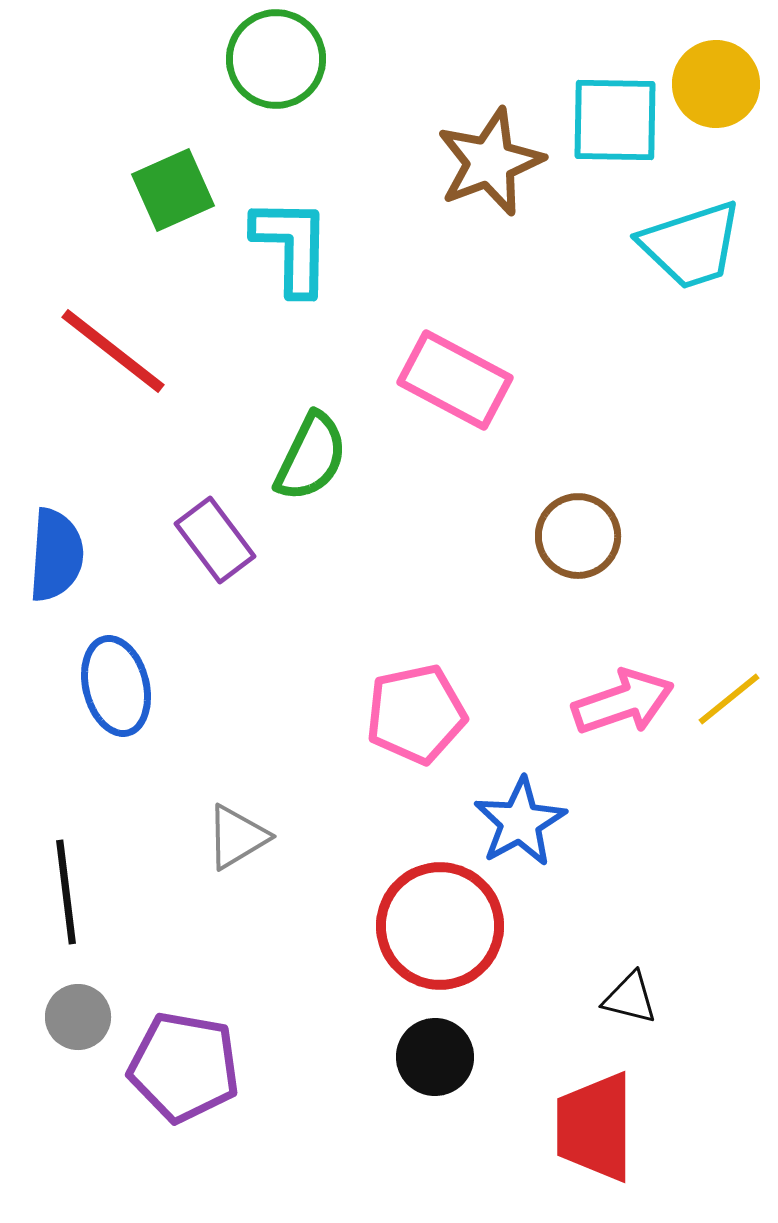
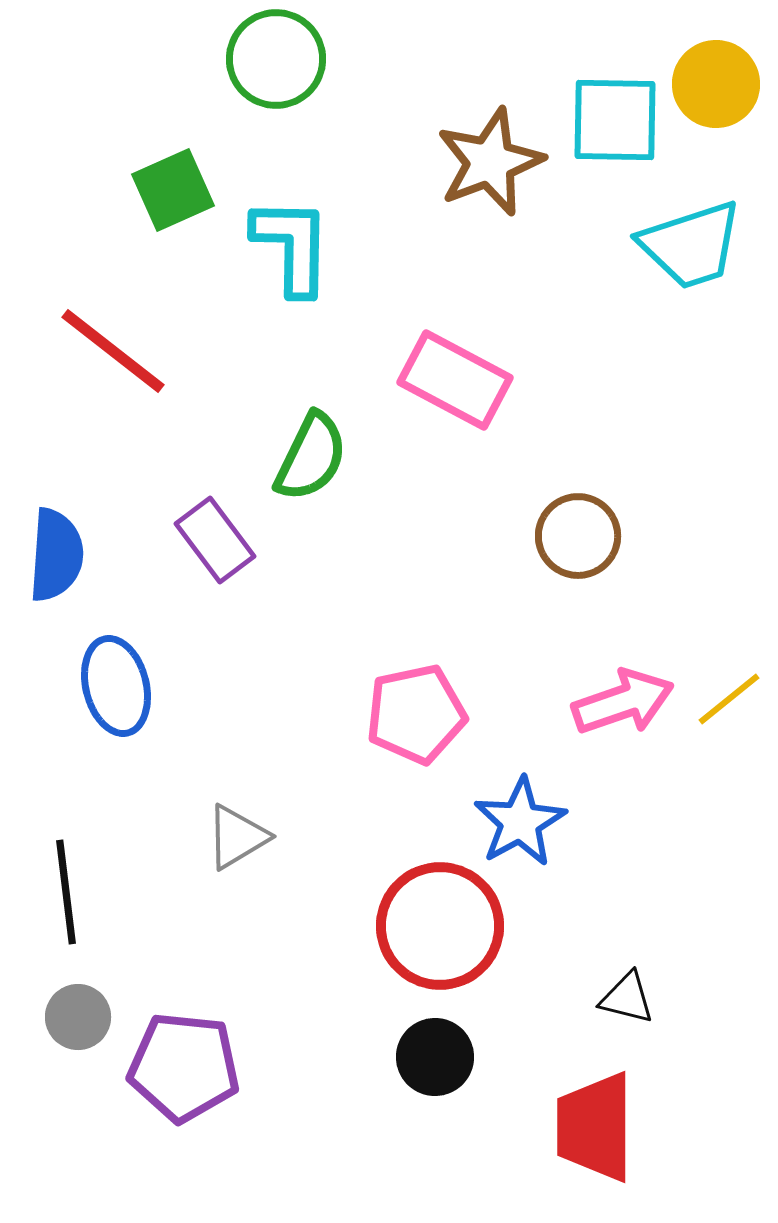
black triangle: moved 3 px left
purple pentagon: rotated 4 degrees counterclockwise
